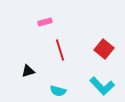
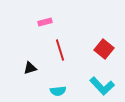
black triangle: moved 2 px right, 3 px up
cyan semicircle: rotated 21 degrees counterclockwise
